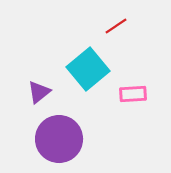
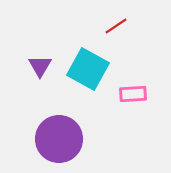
cyan square: rotated 21 degrees counterclockwise
purple triangle: moved 1 px right, 26 px up; rotated 20 degrees counterclockwise
